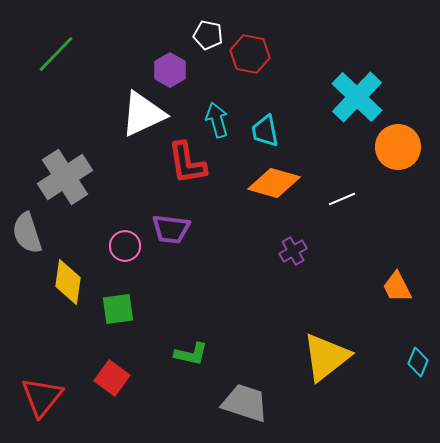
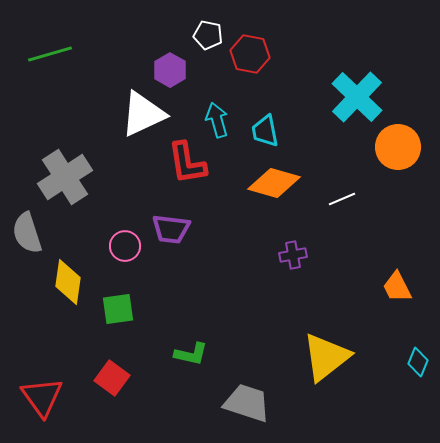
green line: moved 6 px left; rotated 30 degrees clockwise
purple cross: moved 4 px down; rotated 20 degrees clockwise
red triangle: rotated 15 degrees counterclockwise
gray trapezoid: moved 2 px right
